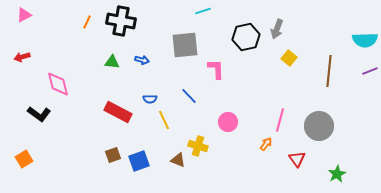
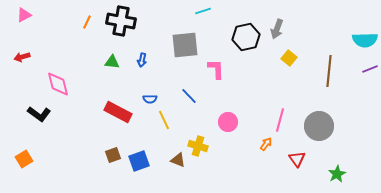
blue arrow: rotated 88 degrees clockwise
purple line: moved 2 px up
